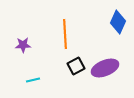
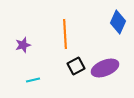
purple star: rotated 14 degrees counterclockwise
